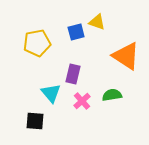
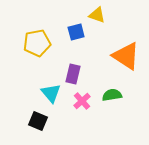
yellow triangle: moved 7 px up
black square: moved 3 px right; rotated 18 degrees clockwise
